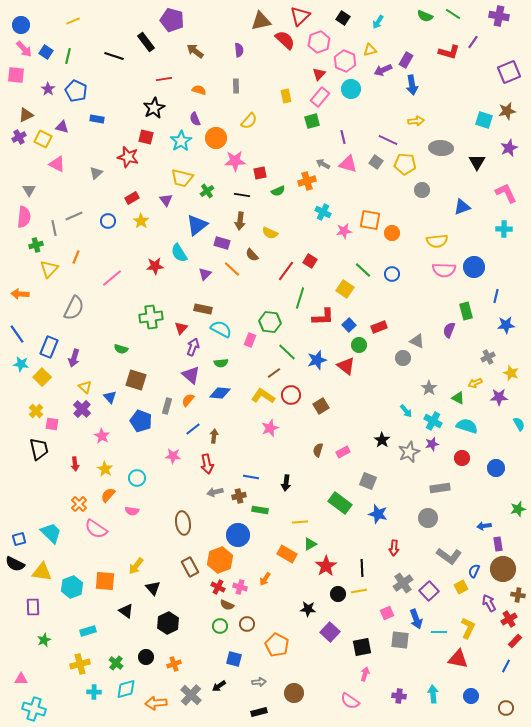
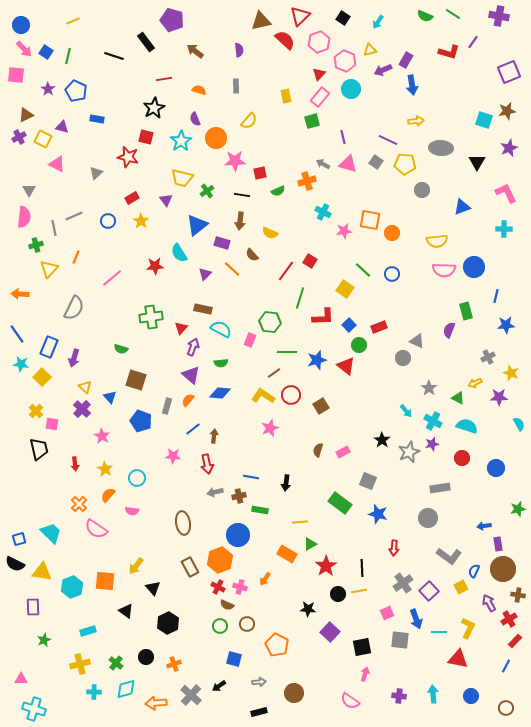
green line at (287, 352): rotated 42 degrees counterclockwise
